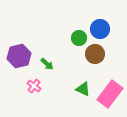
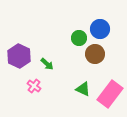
purple hexagon: rotated 20 degrees counterclockwise
